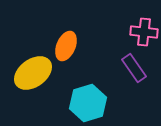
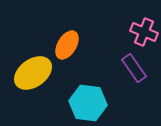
pink cross: rotated 16 degrees clockwise
orange ellipse: moved 1 px right, 1 px up; rotated 8 degrees clockwise
cyan hexagon: rotated 24 degrees clockwise
